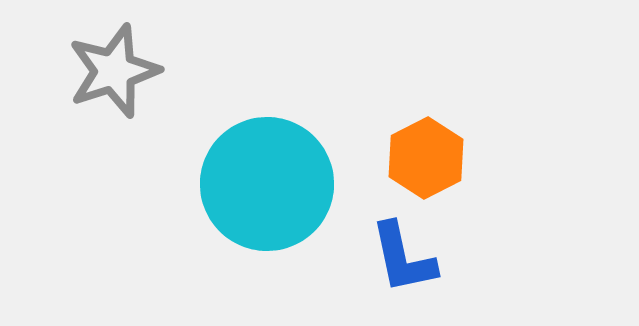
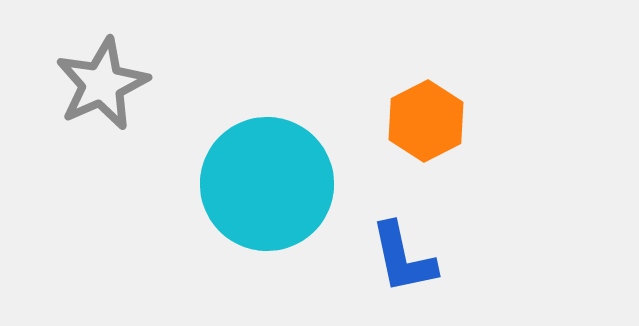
gray star: moved 12 px left, 13 px down; rotated 6 degrees counterclockwise
orange hexagon: moved 37 px up
